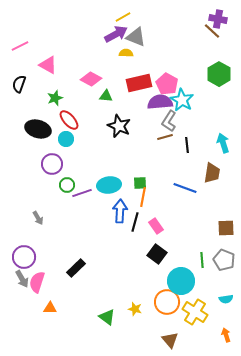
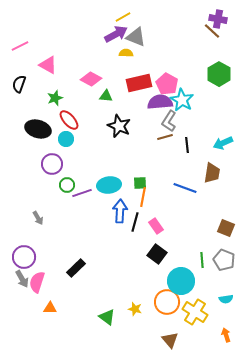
cyan arrow at (223, 143): rotated 96 degrees counterclockwise
brown square at (226, 228): rotated 24 degrees clockwise
